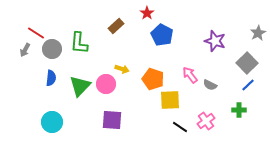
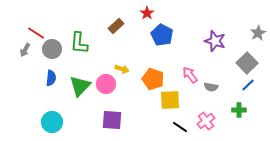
gray semicircle: moved 1 px right, 2 px down; rotated 16 degrees counterclockwise
